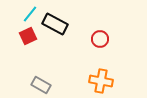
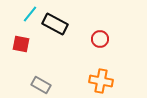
red square: moved 7 px left, 8 px down; rotated 36 degrees clockwise
